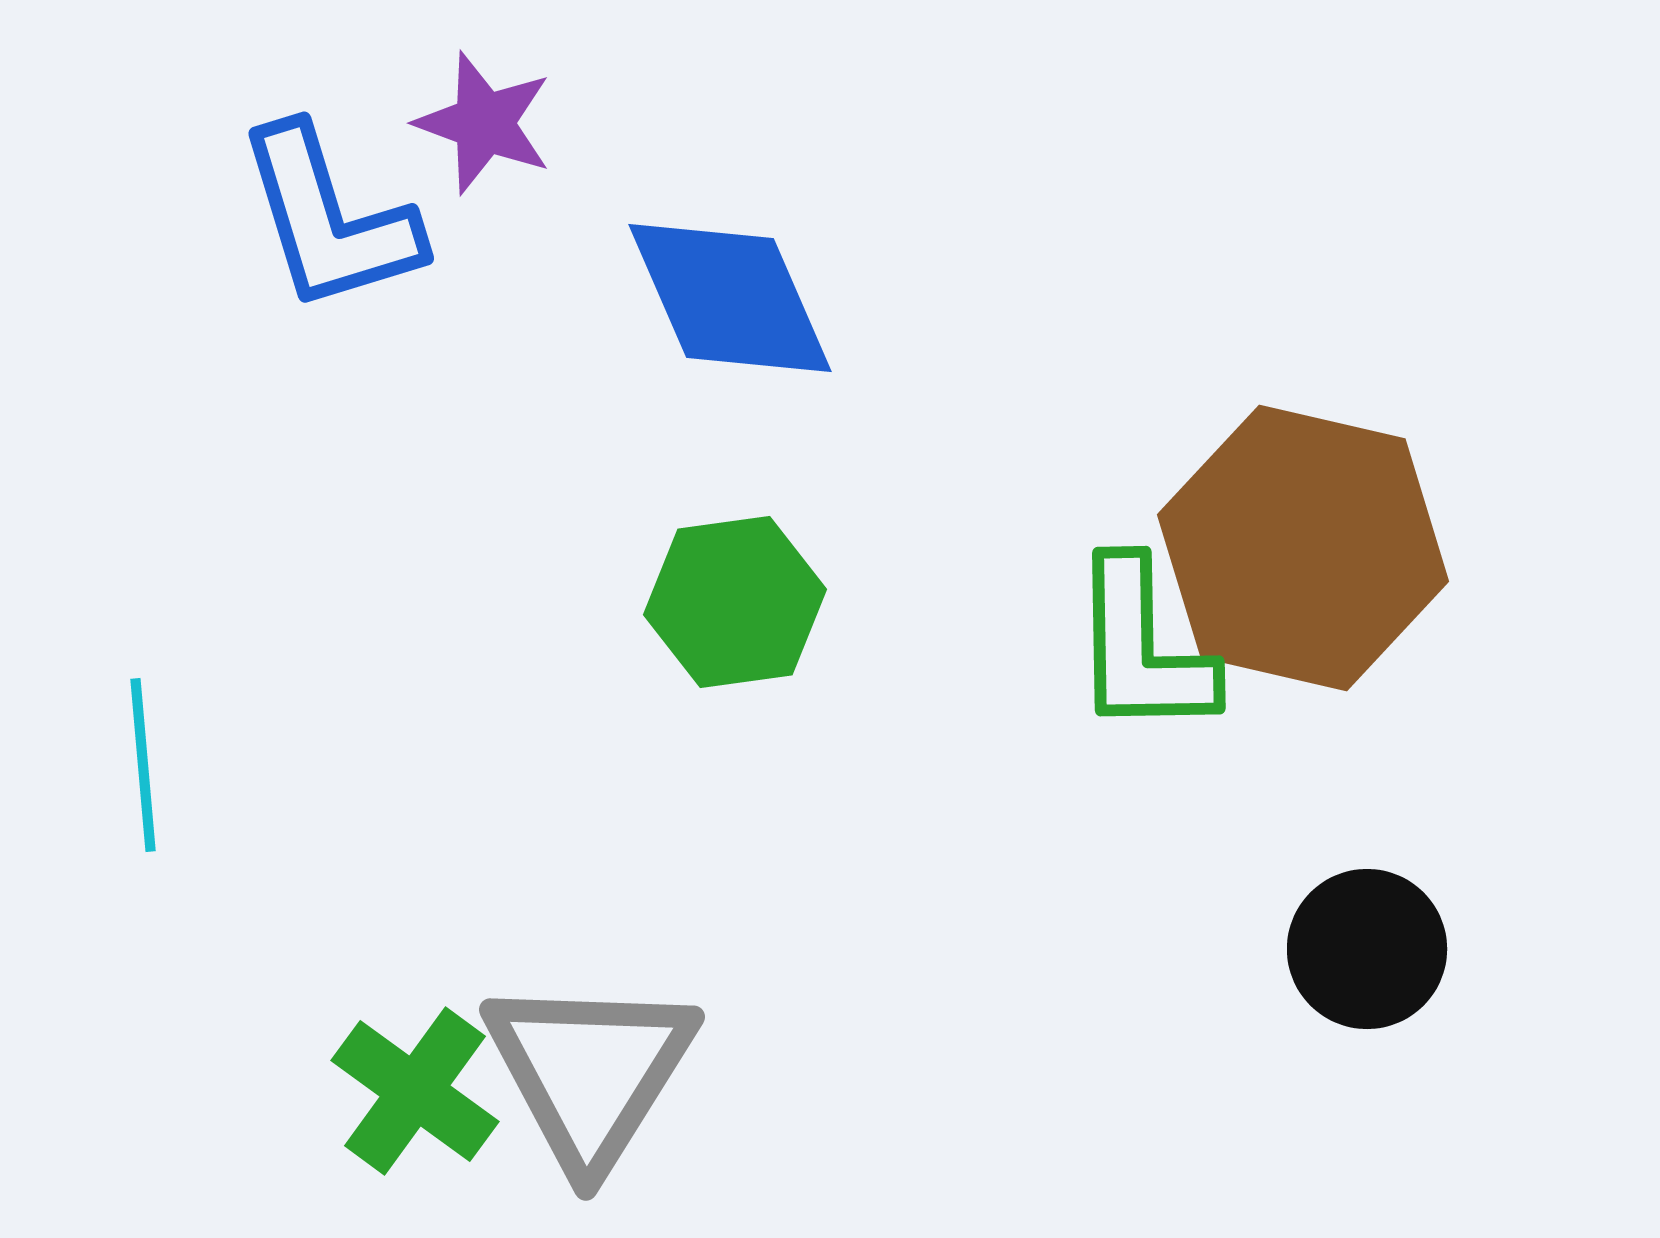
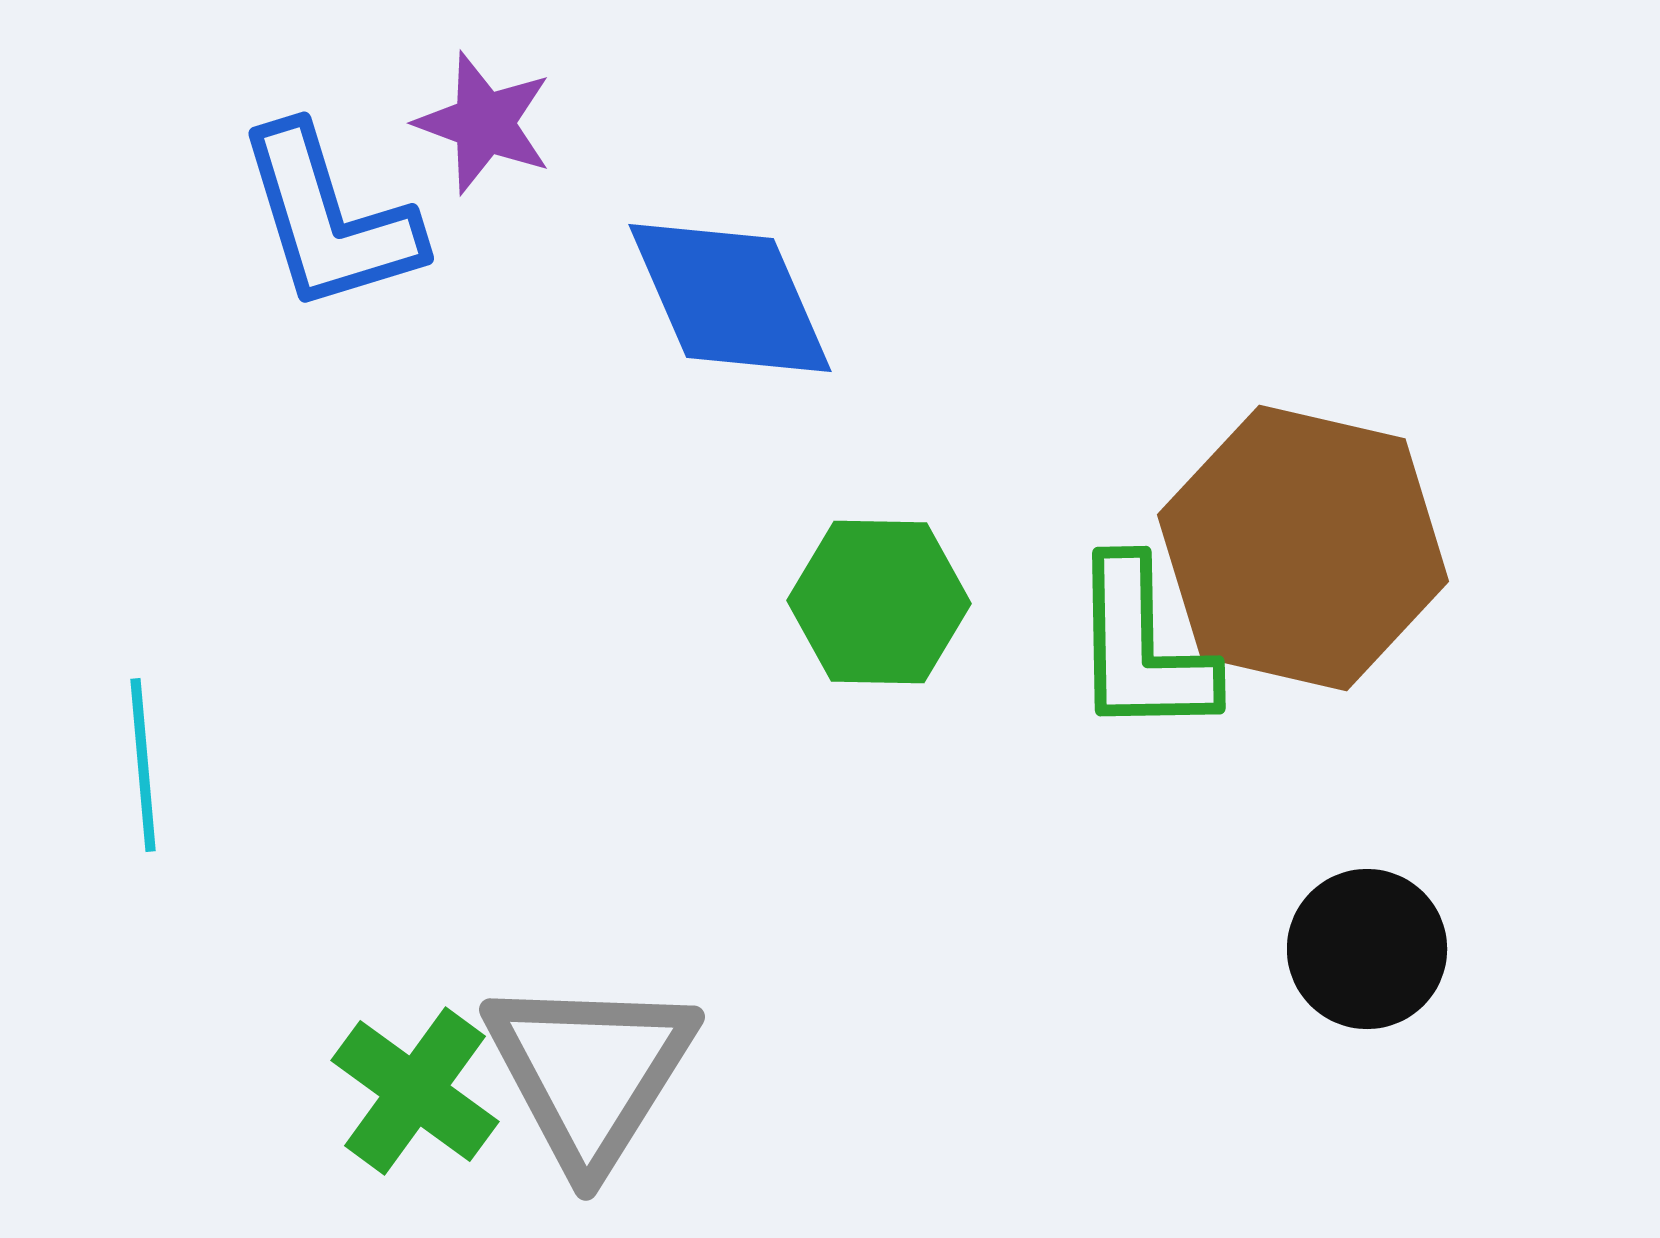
green hexagon: moved 144 px right; rotated 9 degrees clockwise
